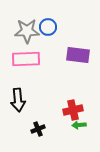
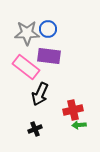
blue circle: moved 2 px down
gray star: moved 2 px down
purple rectangle: moved 29 px left, 1 px down
pink rectangle: moved 8 px down; rotated 40 degrees clockwise
black arrow: moved 22 px right, 6 px up; rotated 30 degrees clockwise
black cross: moved 3 px left
